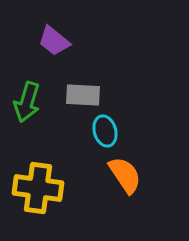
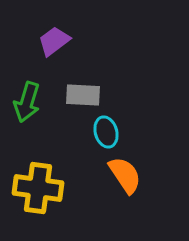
purple trapezoid: rotated 104 degrees clockwise
cyan ellipse: moved 1 px right, 1 px down
